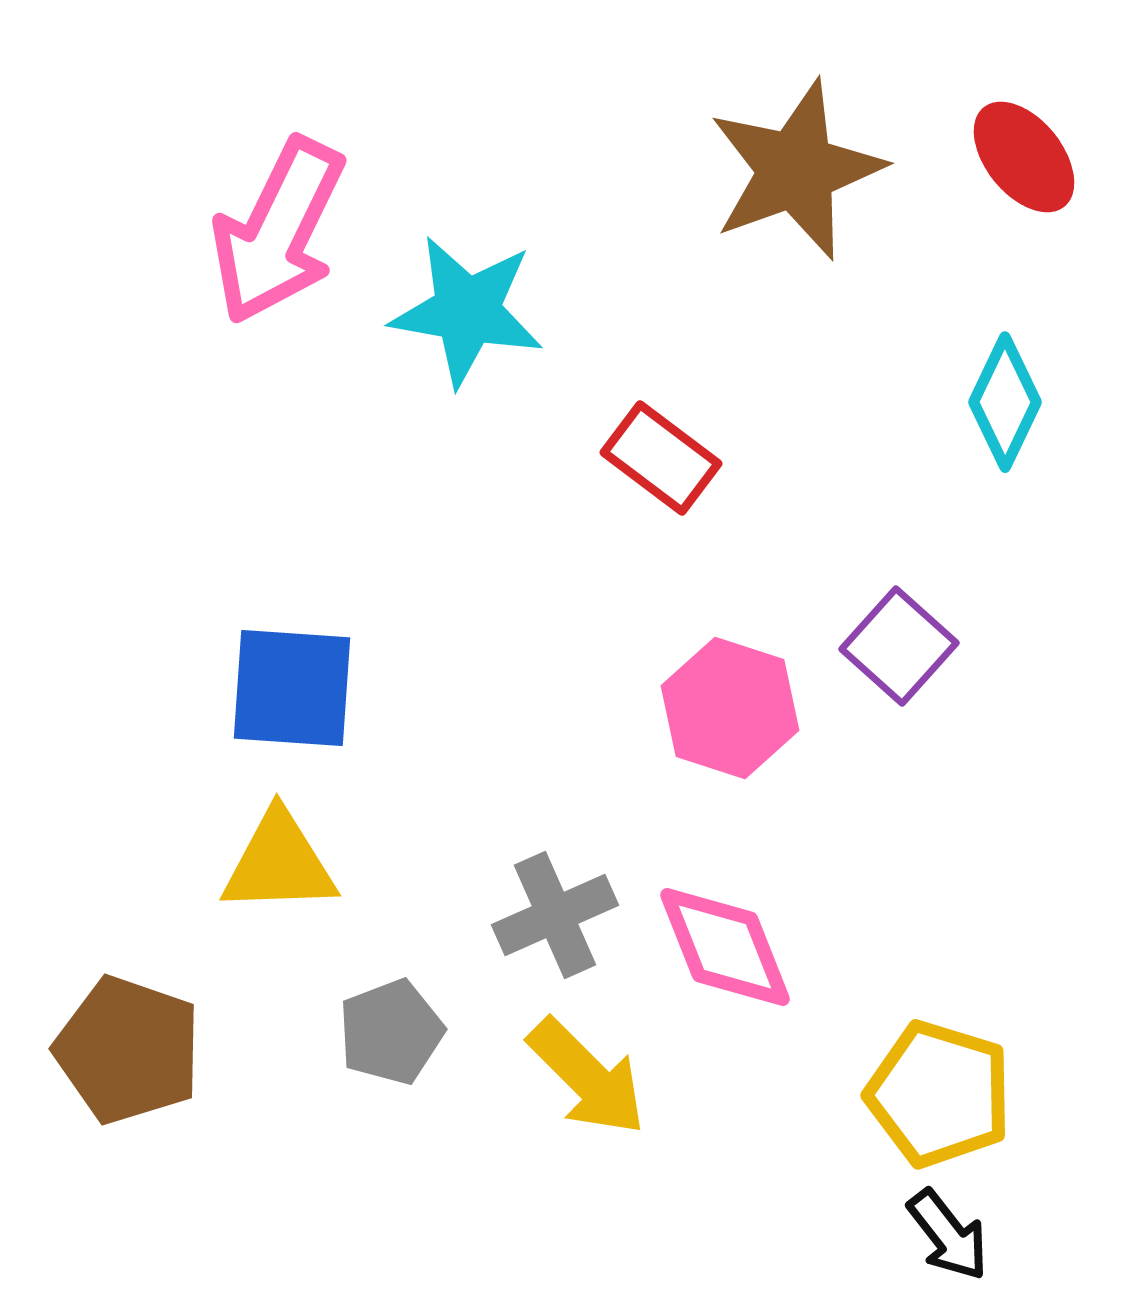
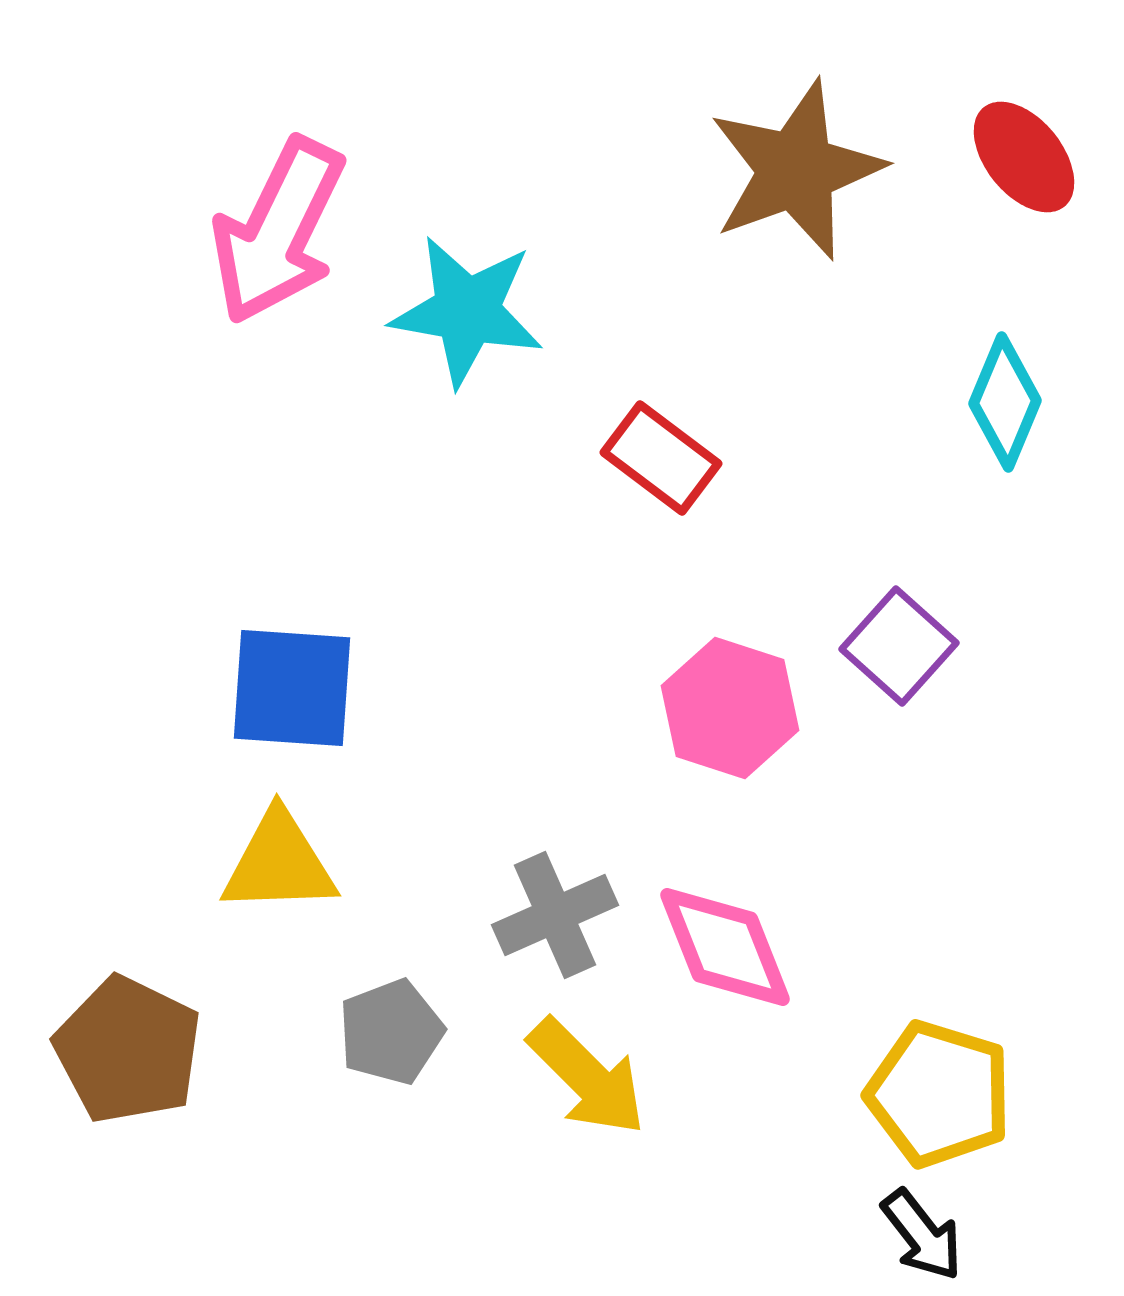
cyan diamond: rotated 3 degrees counterclockwise
brown pentagon: rotated 7 degrees clockwise
black arrow: moved 26 px left
